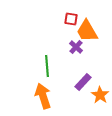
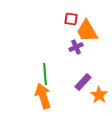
purple cross: rotated 24 degrees clockwise
green line: moved 2 px left, 8 px down
orange star: moved 1 px left
